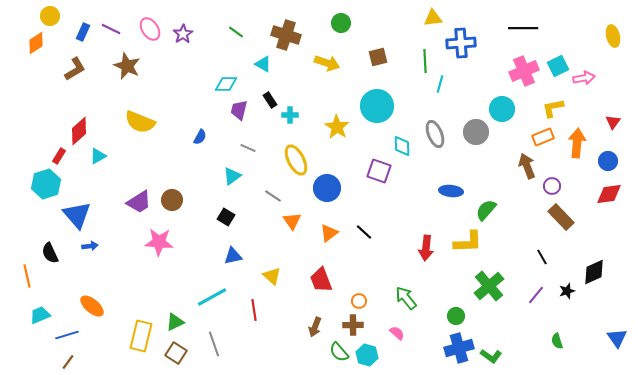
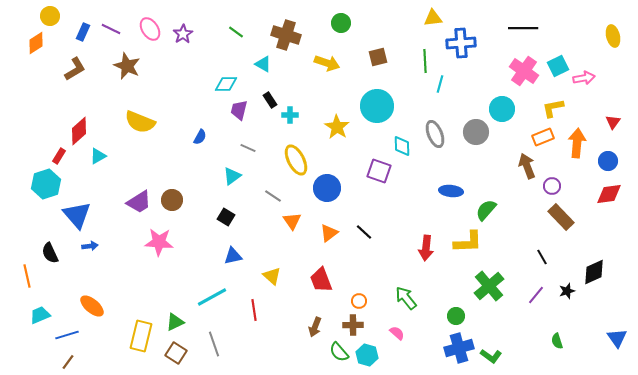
pink cross at (524, 71): rotated 32 degrees counterclockwise
